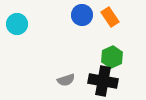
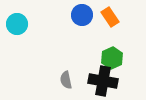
green hexagon: moved 1 px down
gray semicircle: rotated 96 degrees clockwise
